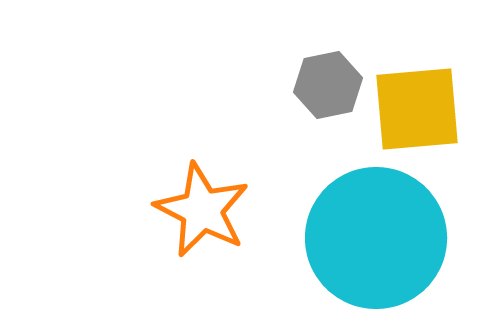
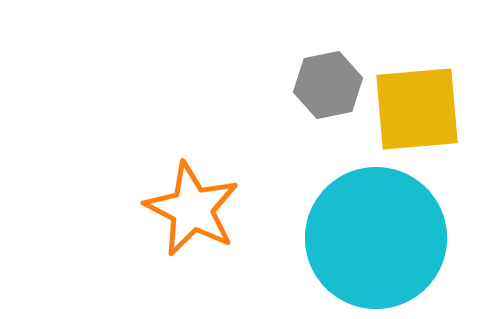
orange star: moved 10 px left, 1 px up
